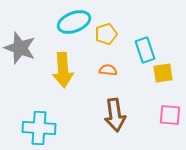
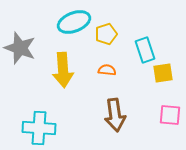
orange semicircle: moved 1 px left
